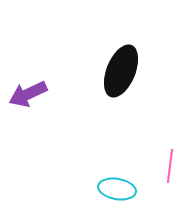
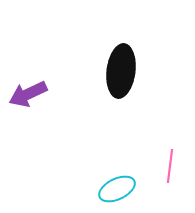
black ellipse: rotated 15 degrees counterclockwise
cyan ellipse: rotated 36 degrees counterclockwise
